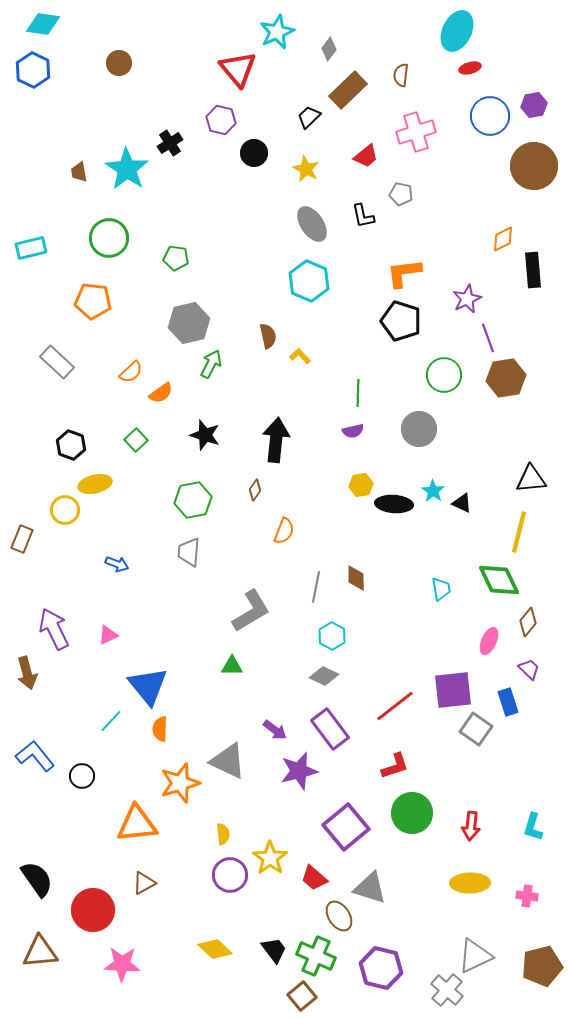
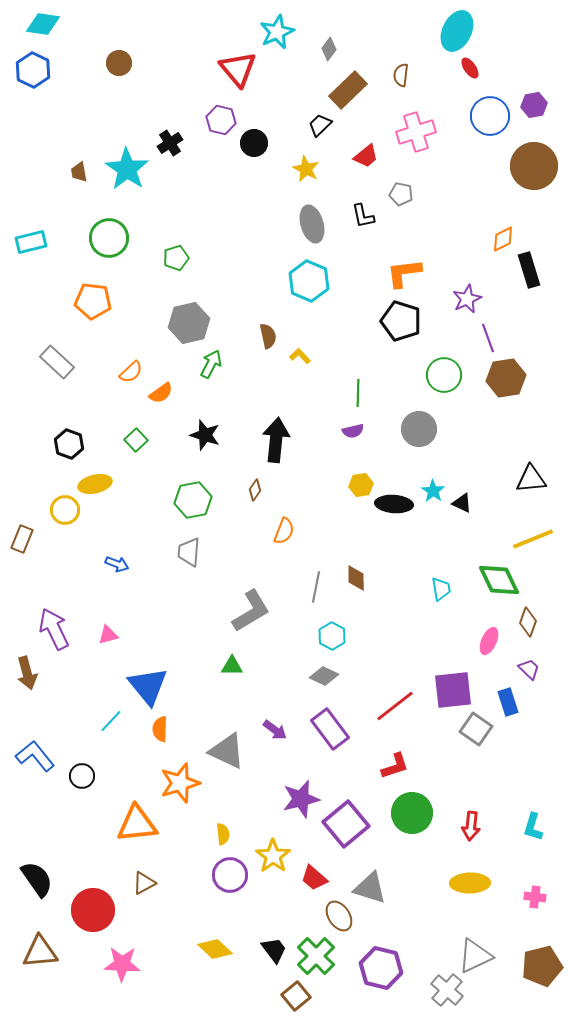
red ellipse at (470, 68): rotated 70 degrees clockwise
black trapezoid at (309, 117): moved 11 px right, 8 px down
black circle at (254, 153): moved 10 px up
gray ellipse at (312, 224): rotated 18 degrees clockwise
cyan rectangle at (31, 248): moved 6 px up
green pentagon at (176, 258): rotated 25 degrees counterclockwise
black rectangle at (533, 270): moved 4 px left; rotated 12 degrees counterclockwise
black hexagon at (71, 445): moved 2 px left, 1 px up
yellow line at (519, 532): moved 14 px right, 7 px down; rotated 54 degrees clockwise
brown diamond at (528, 622): rotated 20 degrees counterclockwise
pink triangle at (108, 635): rotated 10 degrees clockwise
gray triangle at (228, 761): moved 1 px left, 10 px up
purple star at (299, 771): moved 2 px right, 28 px down
purple square at (346, 827): moved 3 px up
yellow star at (270, 858): moved 3 px right, 2 px up
pink cross at (527, 896): moved 8 px right, 1 px down
green cross at (316, 956): rotated 21 degrees clockwise
brown square at (302, 996): moved 6 px left
